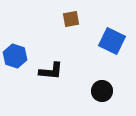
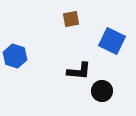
black L-shape: moved 28 px right
